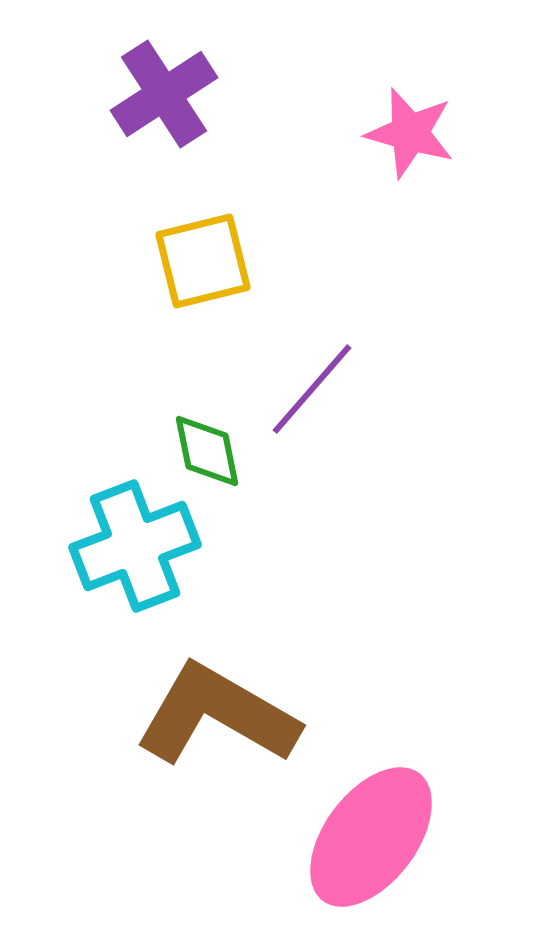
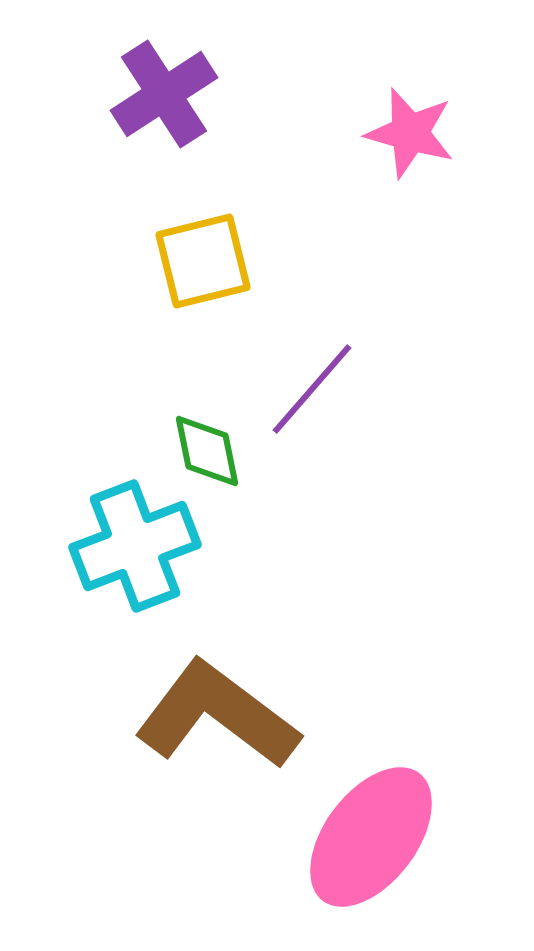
brown L-shape: rotated 7 degrees clockwise
